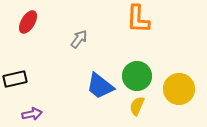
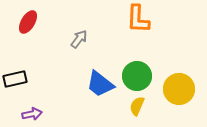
blue trapezoid: moved 2 px up
